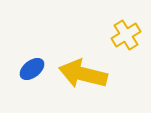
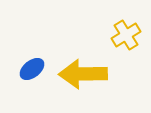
yellow arrow: rotated 15 degrees counterclockwise
